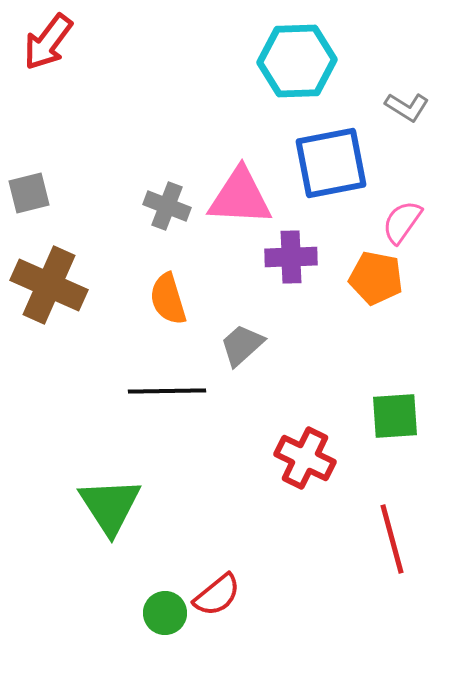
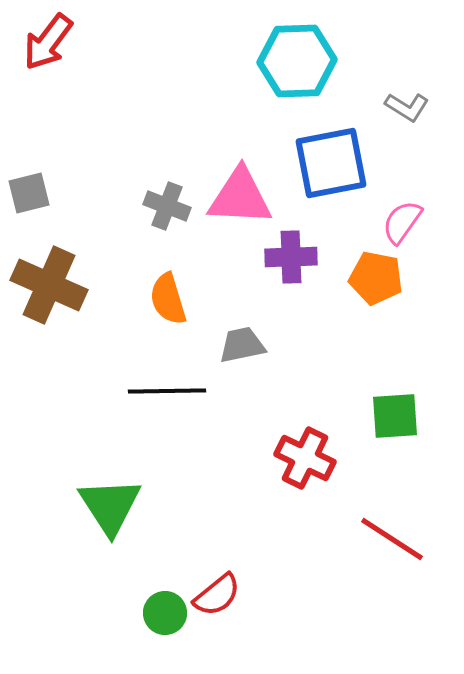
gray trapezoid: rotated 30 degrees clockwise
red line: rotated 42 degrees counterclockwise
